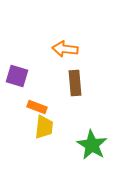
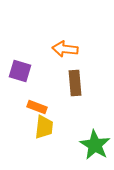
purple square: moved 3 px right, 5 px up
green star: moved 3 px right
